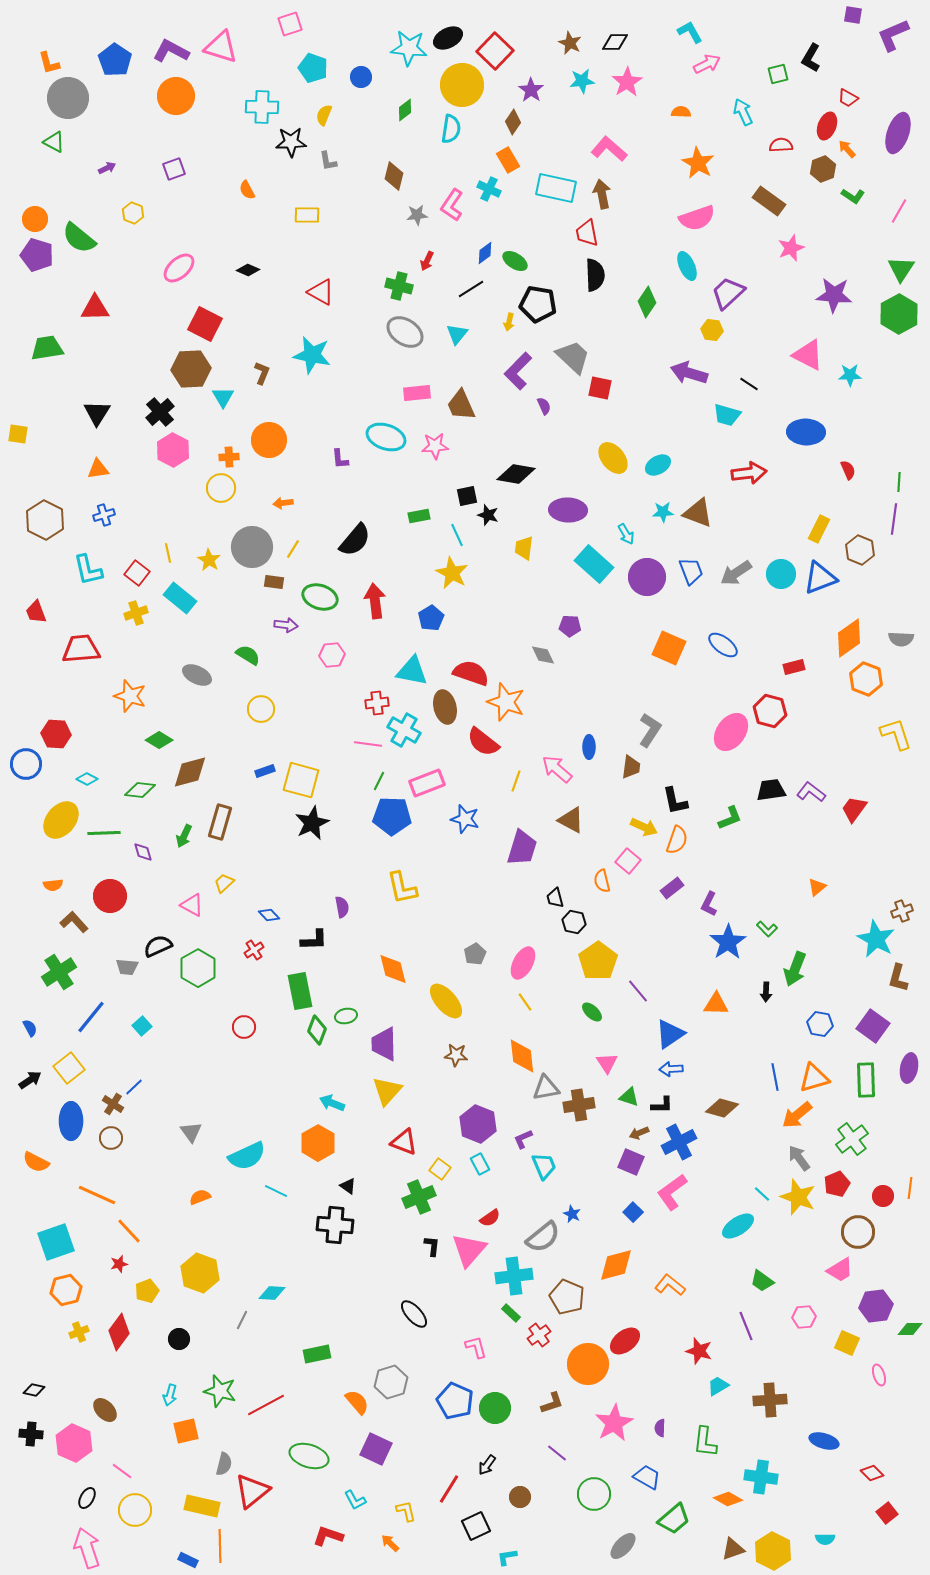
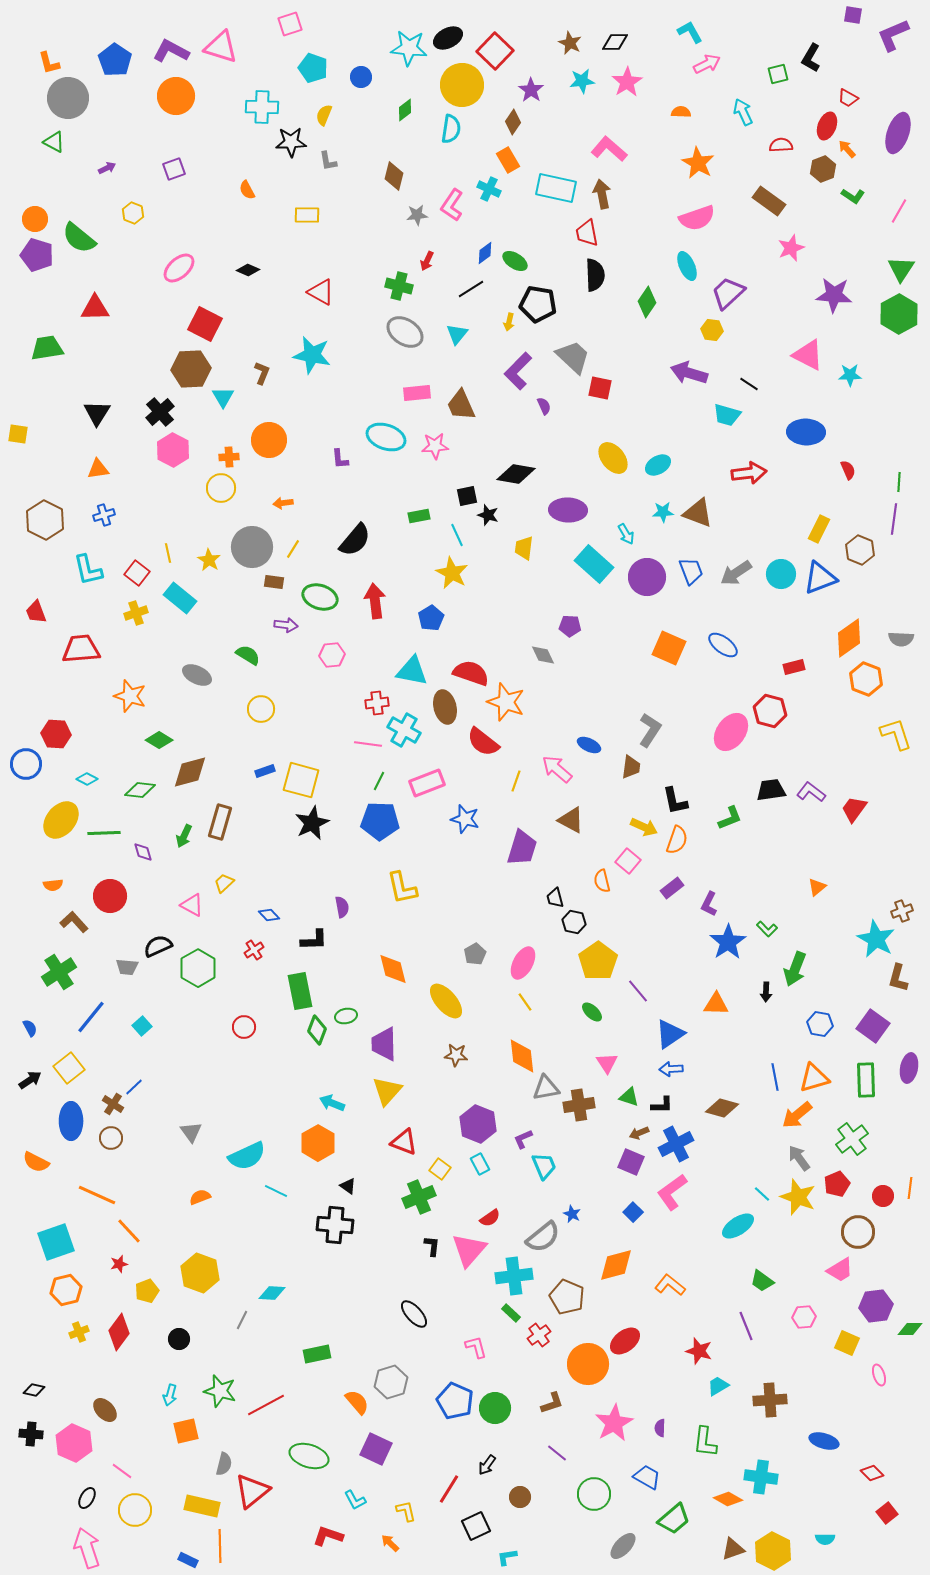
blue ellipse at (589, 747): moved 2 px up; rotated 65 degrees counterclockwise
blue pentagon at (392, 816): moved 12 px left, 5 px down
blue cross at (679, 1142): moved 3 px left, 2 px down
